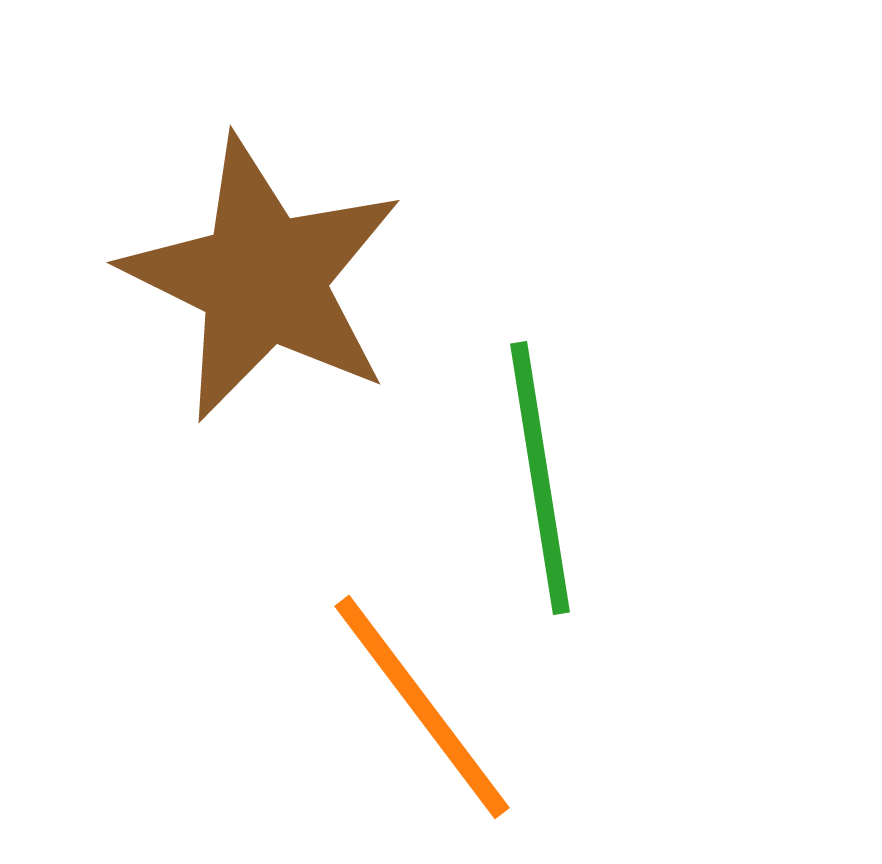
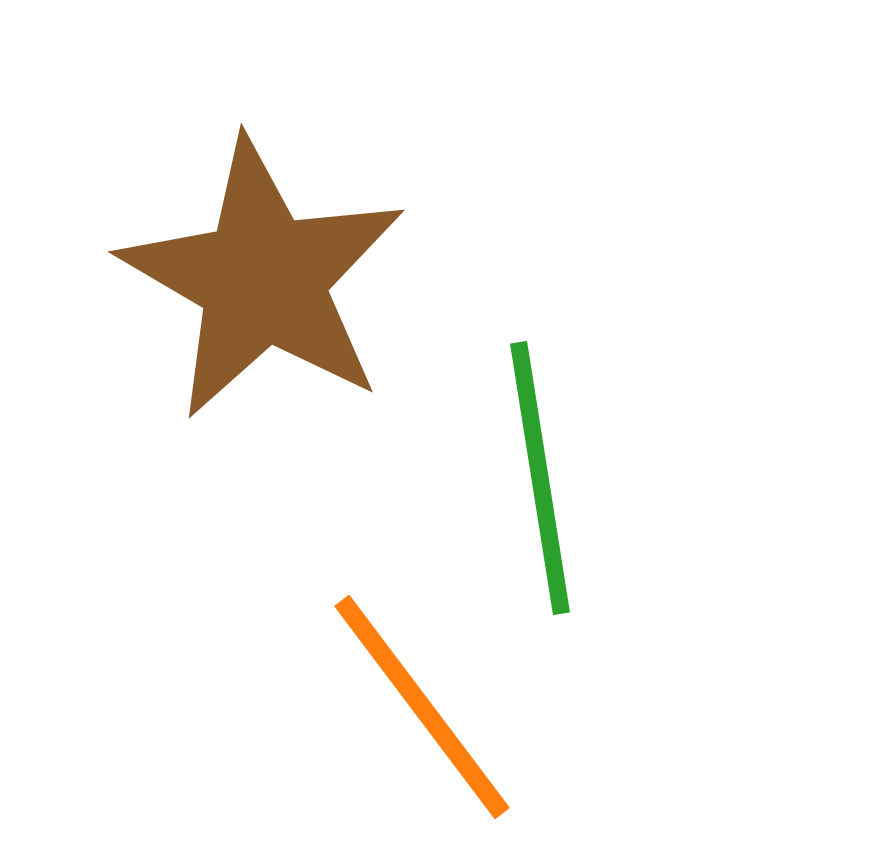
brown star: rotated 4 degrees clockwise
